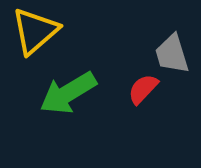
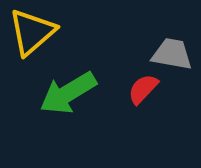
yellow triangle: moved 3 px left, 1 px down
gray trapezoid: rotated 117 degrees clockwise
